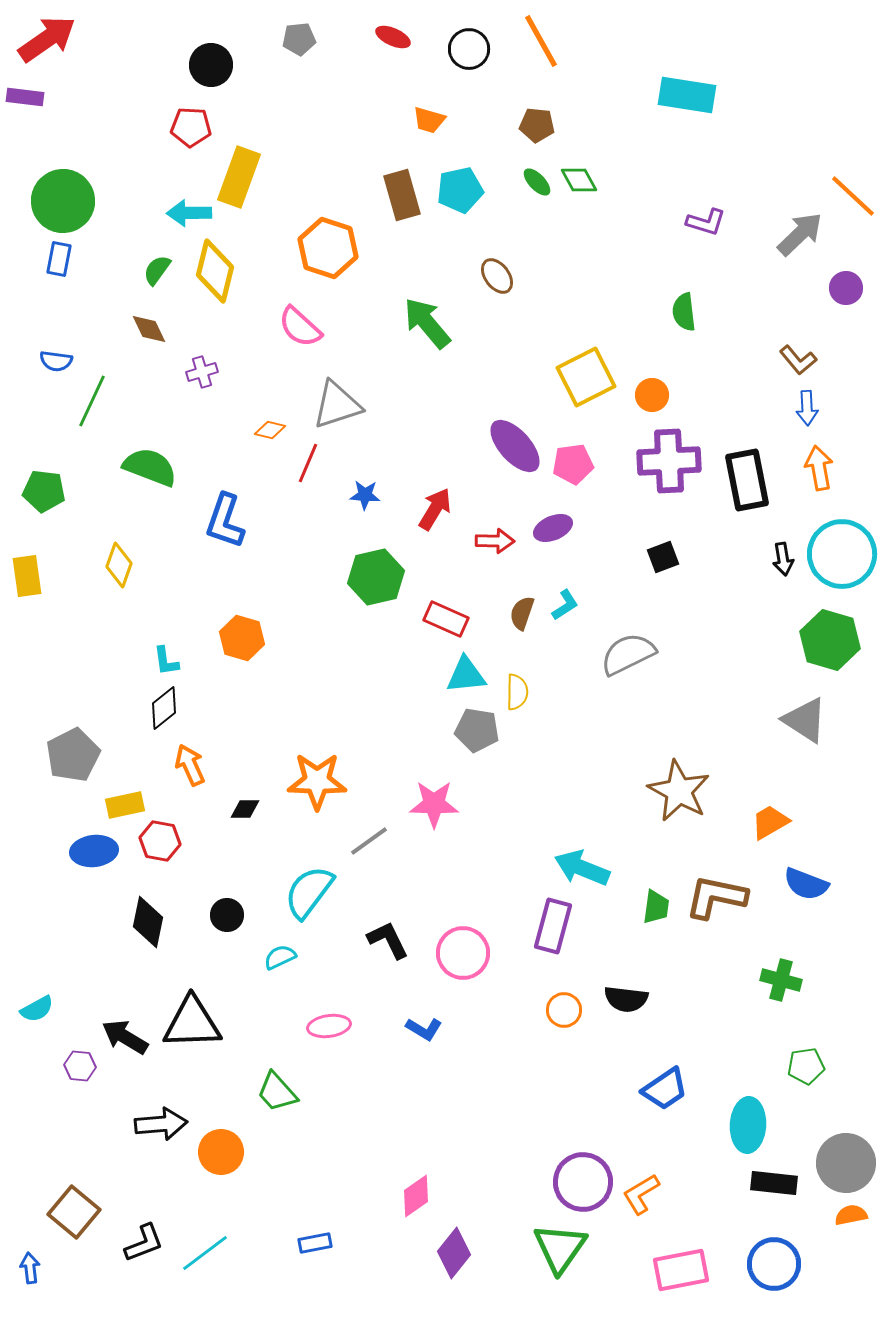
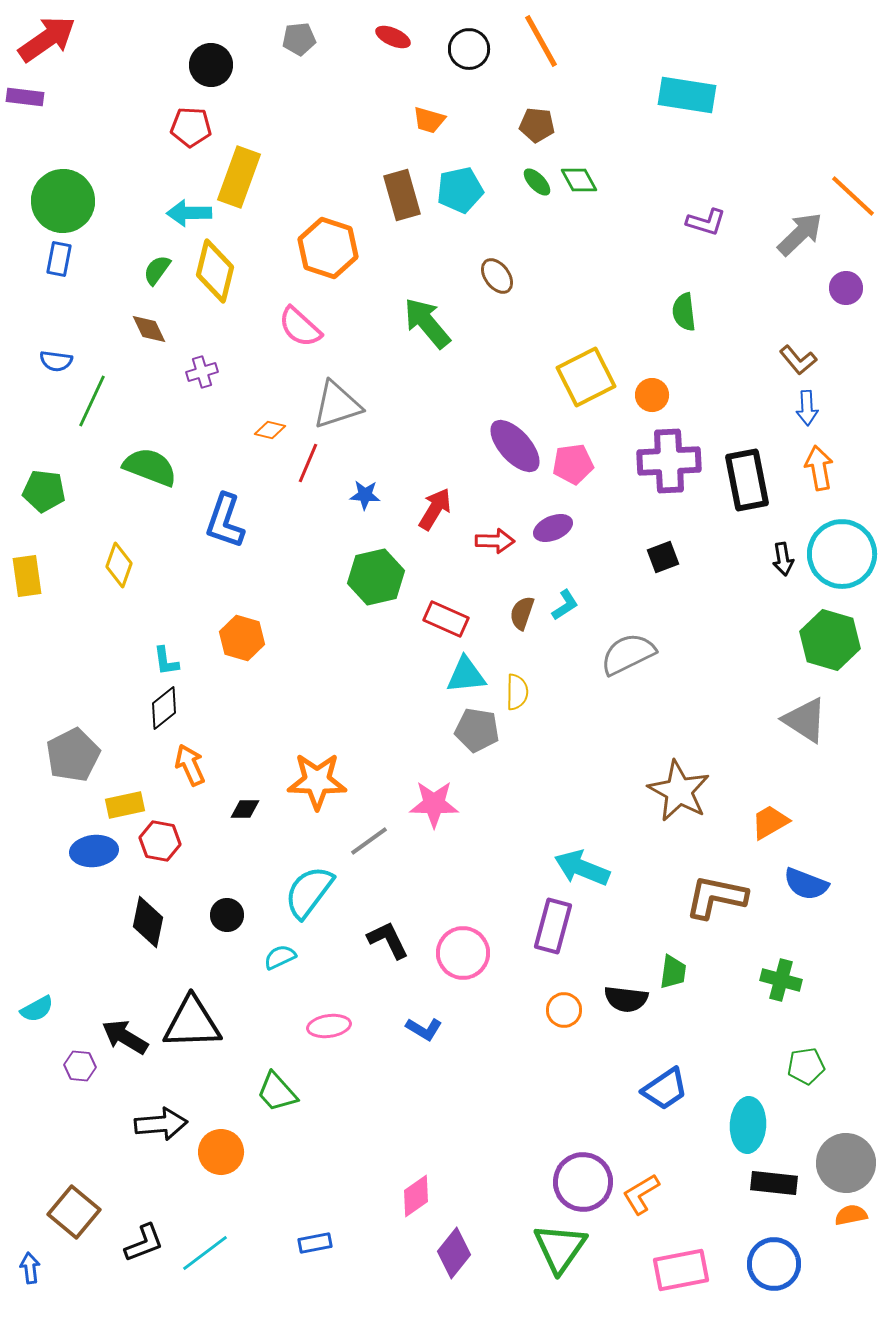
green trapezoid at (656, 907): moved 17 px right, 65 px down
